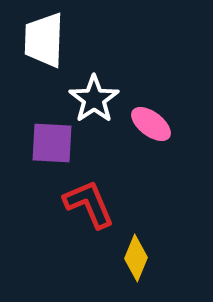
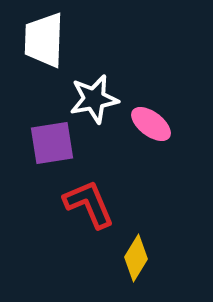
white star: rotated 24 degrees clockwise
purple square: rotated 12 degrees counterclockwise
yellow diamond: rotated 9 degrees clockwise
